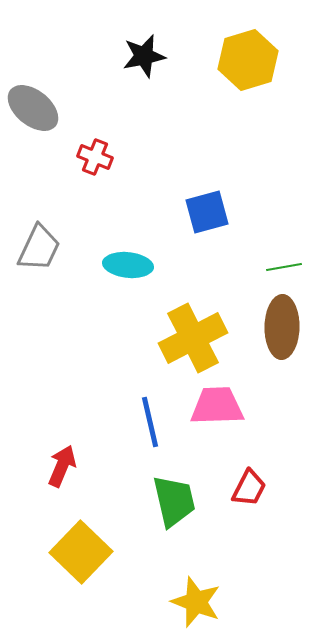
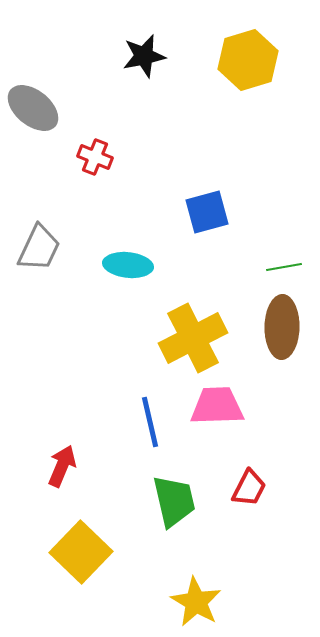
yellow star: rotated 9 degrees clockwise
